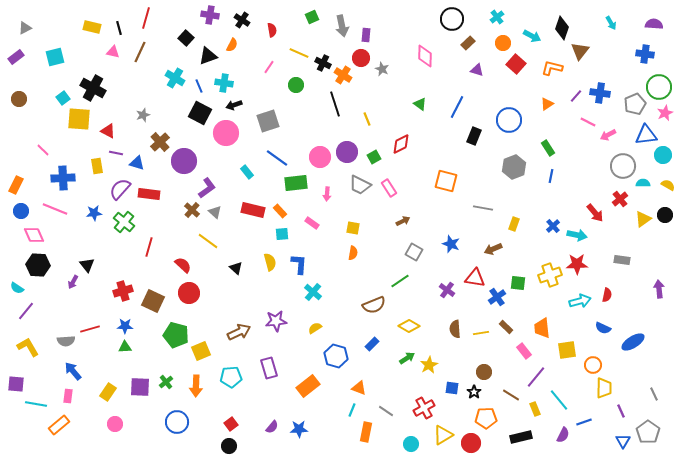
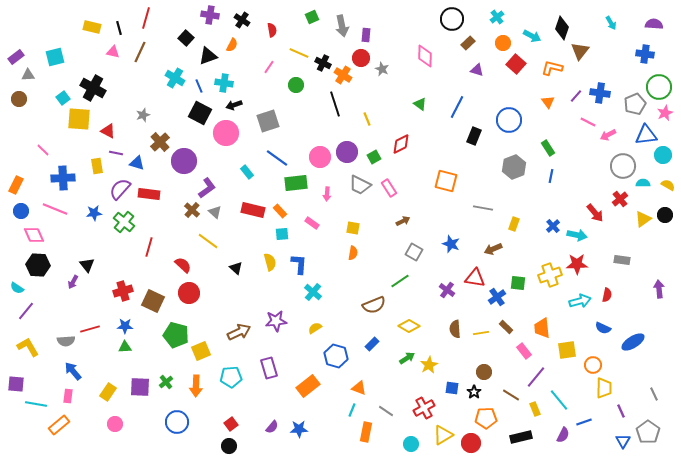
gray triangle at (25, 28): moved 3 px right, 47 px down; rotated 24 degrees clockwise
orange triangle at (547, 104): moved 1 px right, 2 px up; rotated 32 degrees counterclockwise
